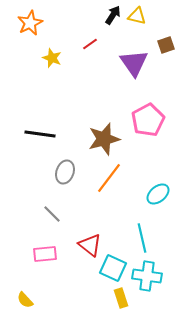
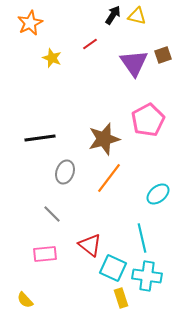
brown square: moved 3 px left, 10 px down
black line: moved 4 px down; rotated 16 degrees counterclockwise
